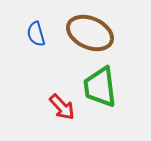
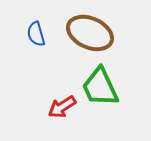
green trapezoid: rotated 18 degrees counterclockwise
red arrow: rotated 100 degrees clockwise
